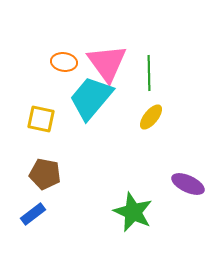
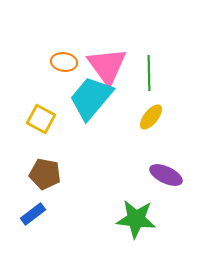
pink triangle: moved 3 px down
yellow square: rotated 16 degrees clockwise
purple ellipse: moved 22 px left, 9 px up
green star: moved 3 px right, 7 px down; rotated 18 degrees counterclockwise
